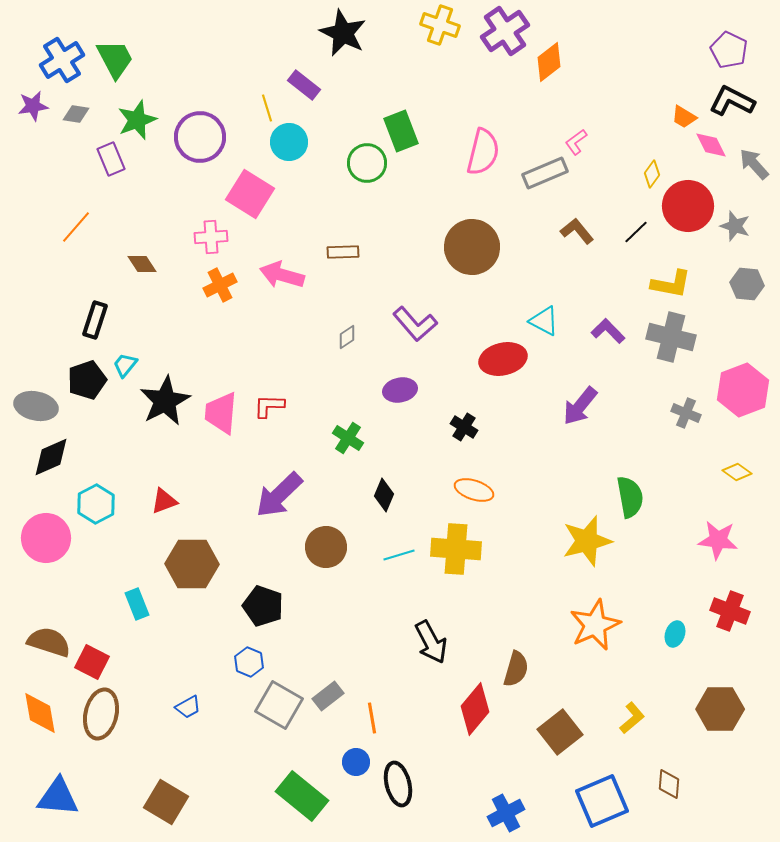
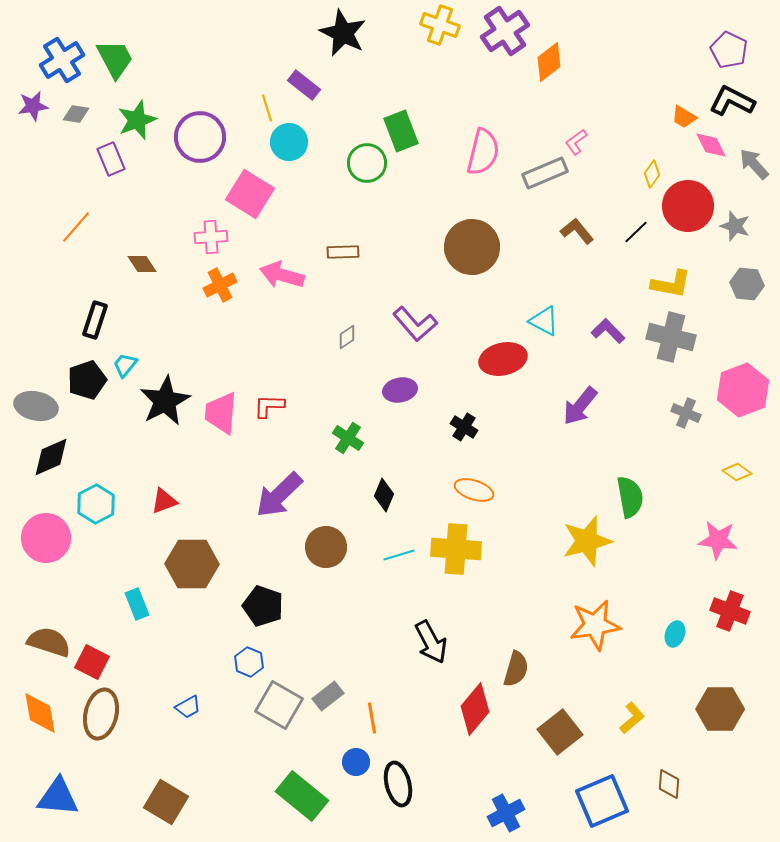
orange star at (595, 625): rotated 15 degrees clockwise
